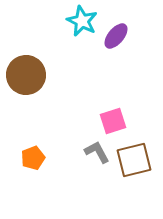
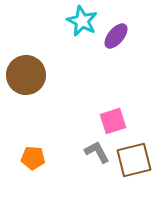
orange pentagon: rotated 25 degrees clockwise
